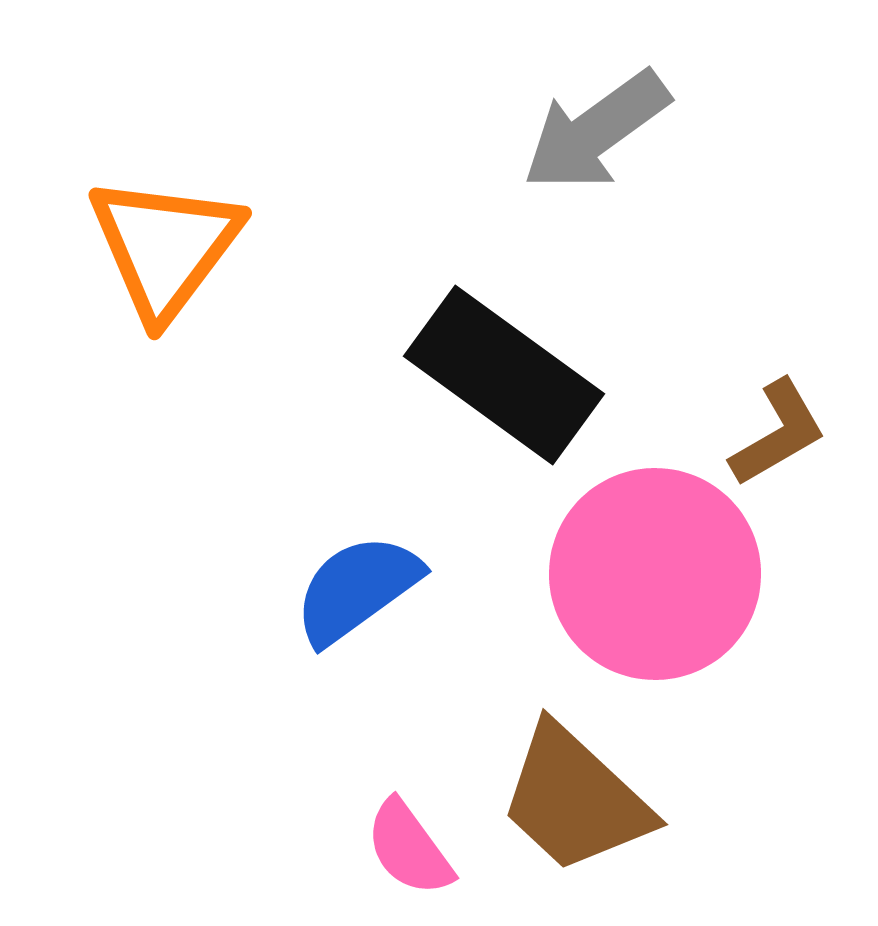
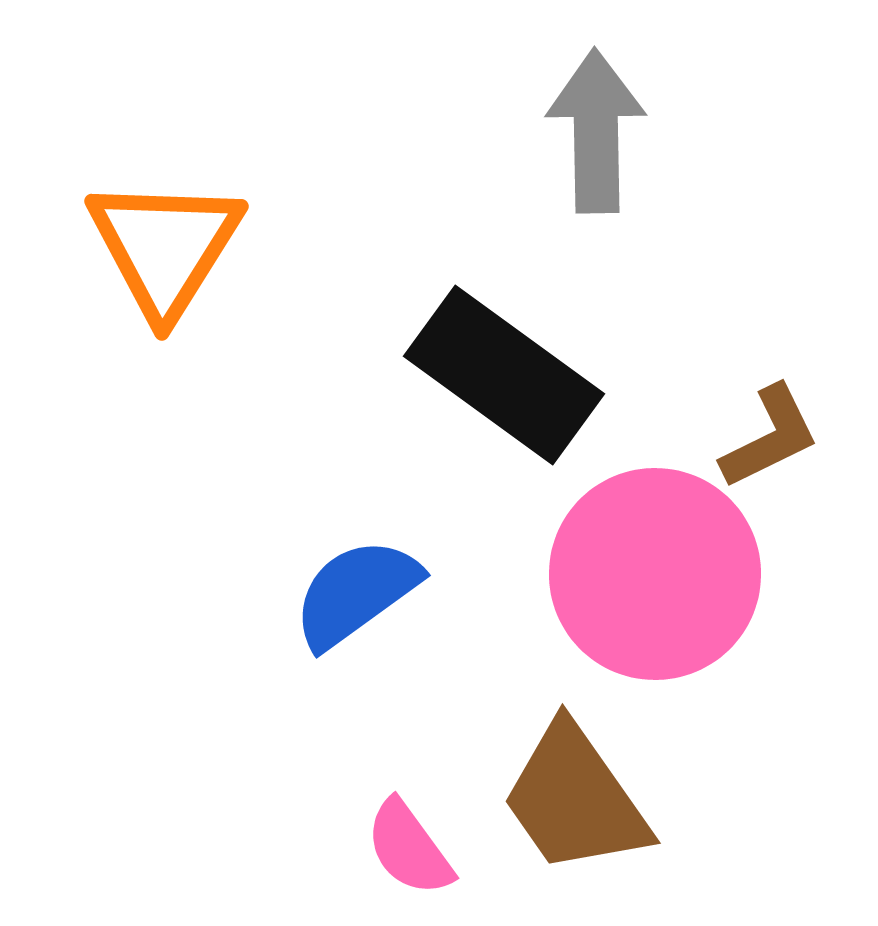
gray arrow: rotated 125 degrees clockwise
orange triangle: rotated 5 degrees counterclockwise
brown L-shape: moved 8 px left, 4 px down; rotated 4 degrees clockwise
blue semicircle: moved 1 px left, 4 px down
brown trapezoid: rotated 12 degrees clockwise
